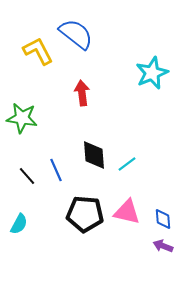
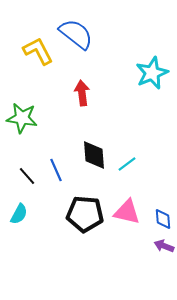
cyan semicircle: moved 10 px up
purple arrow: moved 1 px right
